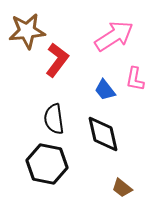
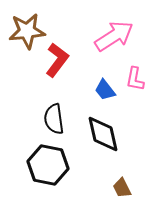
black hexagon: moved 1 px right, 1 px down
brown trapezoid: rotated 25 degrees clockwise
